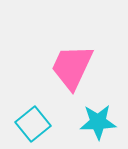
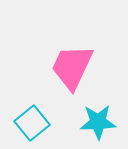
cyan square: moved 1 px left, 1 px up
